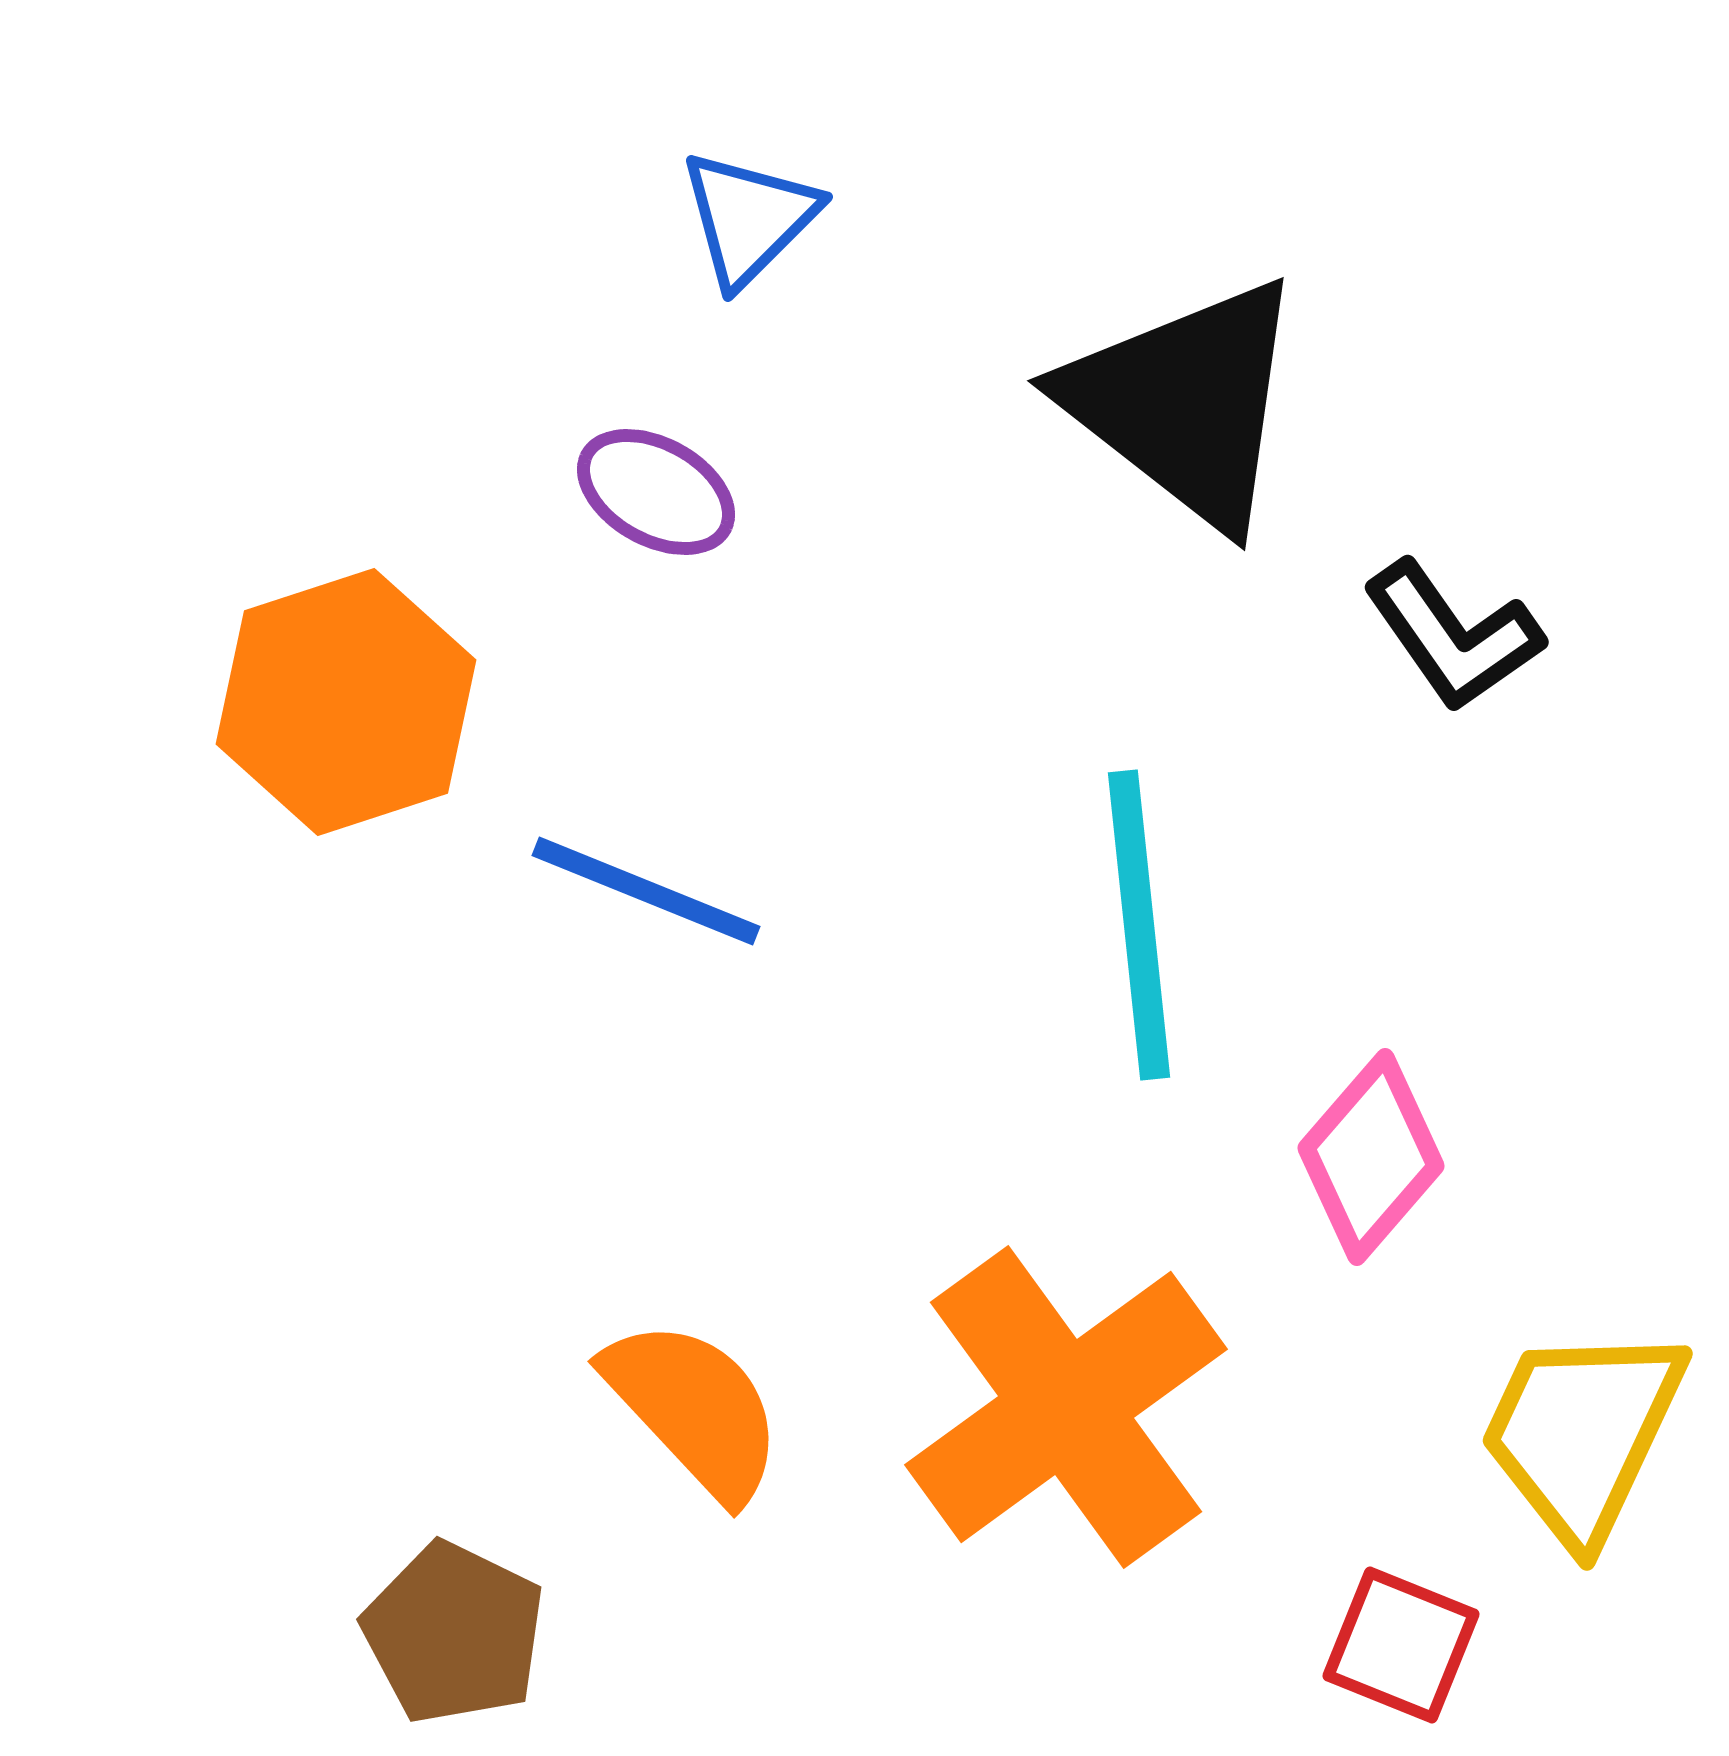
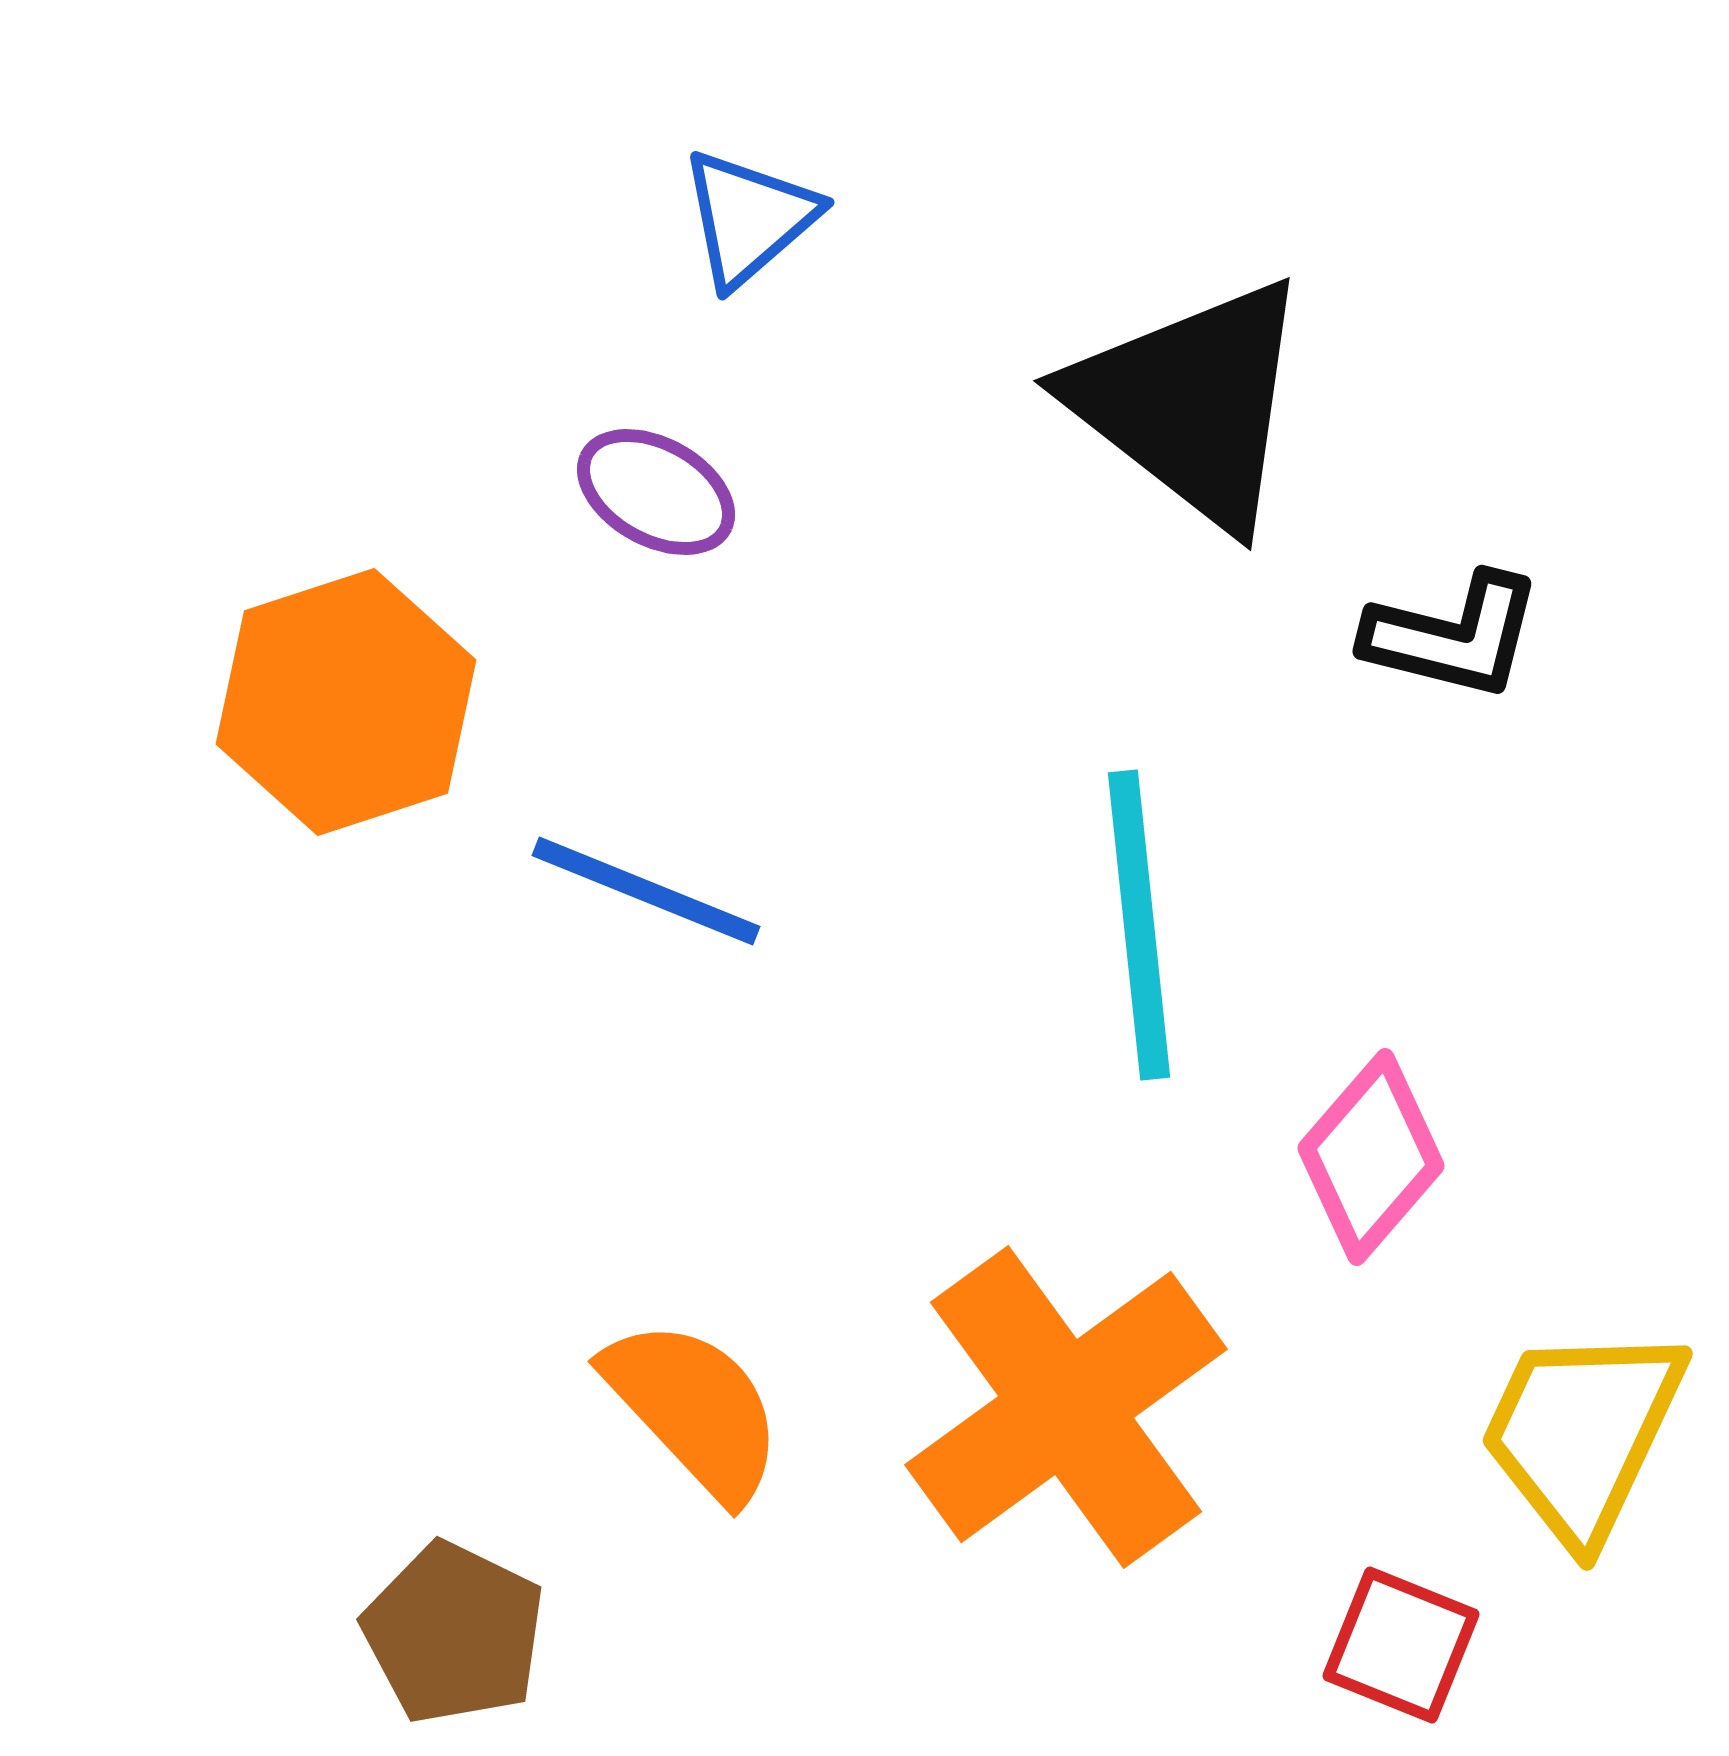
blue triangle: rotated 4 degrees clockwise
black triangle: moved 6 px right
black L-shape: rotated 41 degrees counterclockwise
